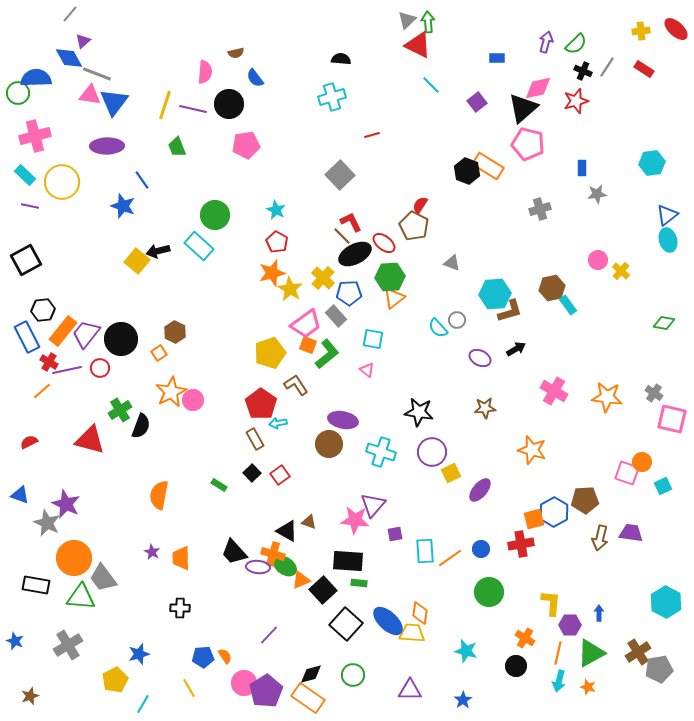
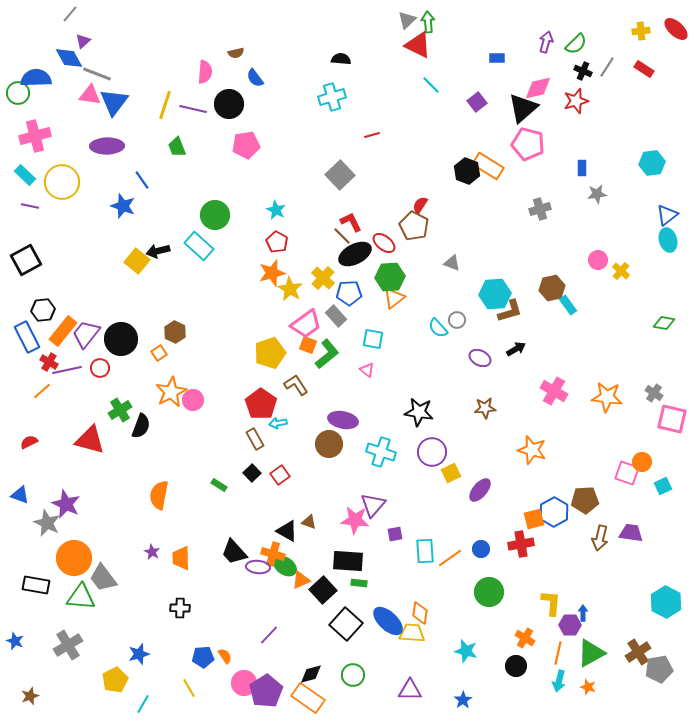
blue arrow at (599, 613): moved 16 px left
